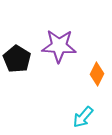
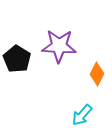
cyan arrow: moved 1 px left, 2 px up
